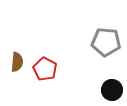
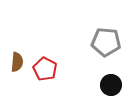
black circle: moved 1 px left, 5 px up
